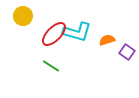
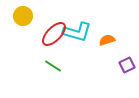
purple square: moved 13 px down; rotated 28 degrees clockwise
green line: moved 2 px right
